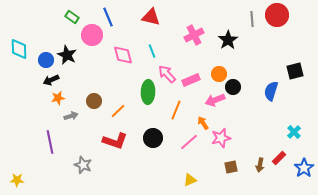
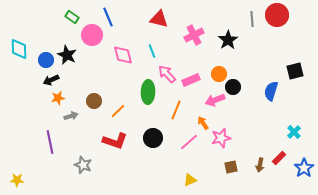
red triangle at (151, 17): moved 8 px right, 2 px down
